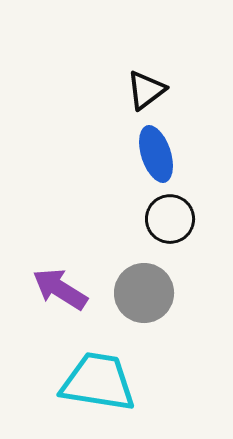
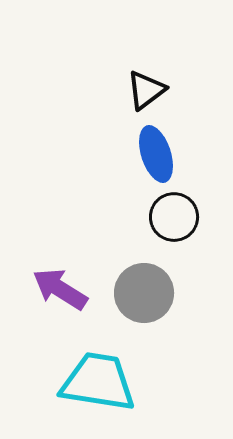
black circle: moved 4 px right, 2 px up
